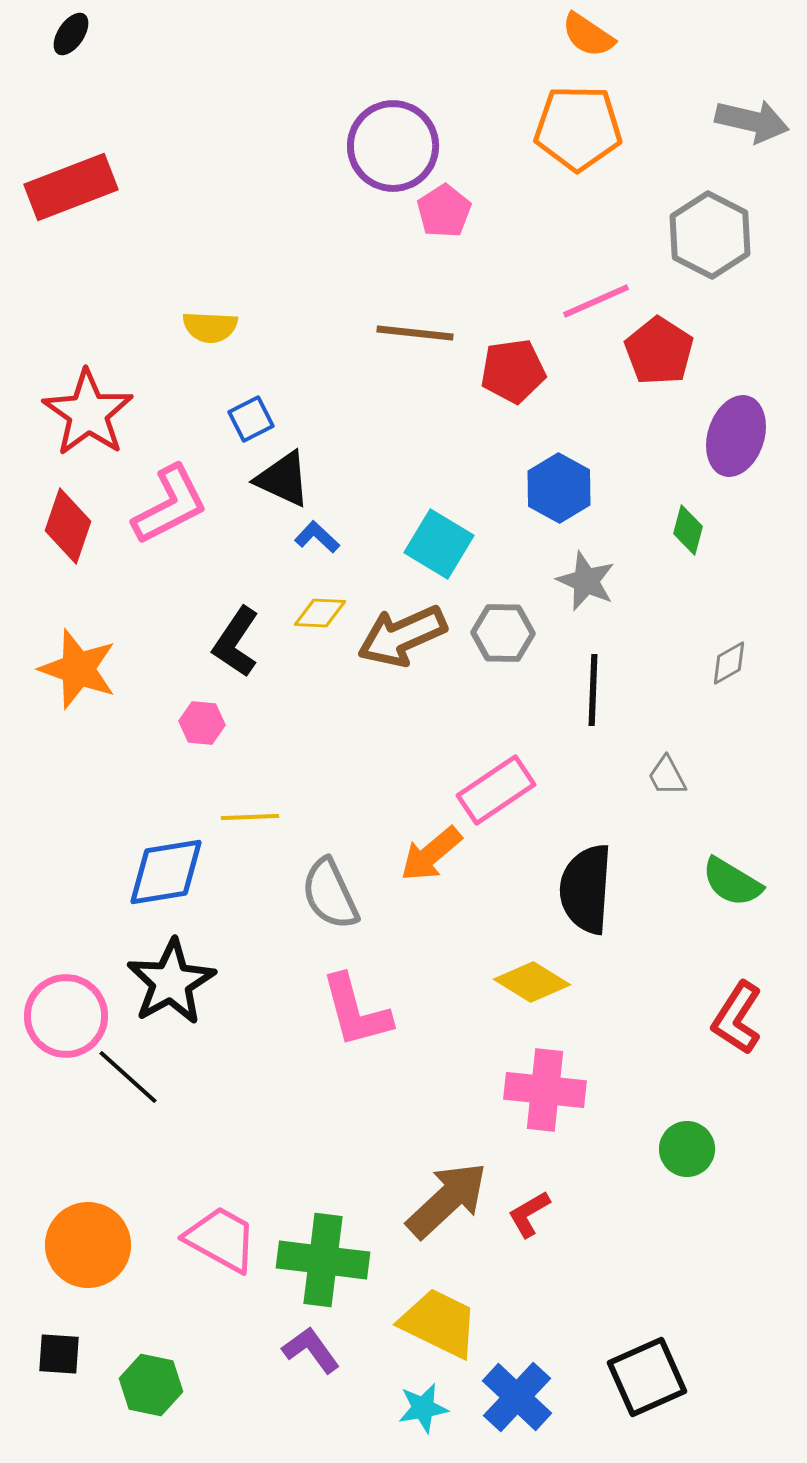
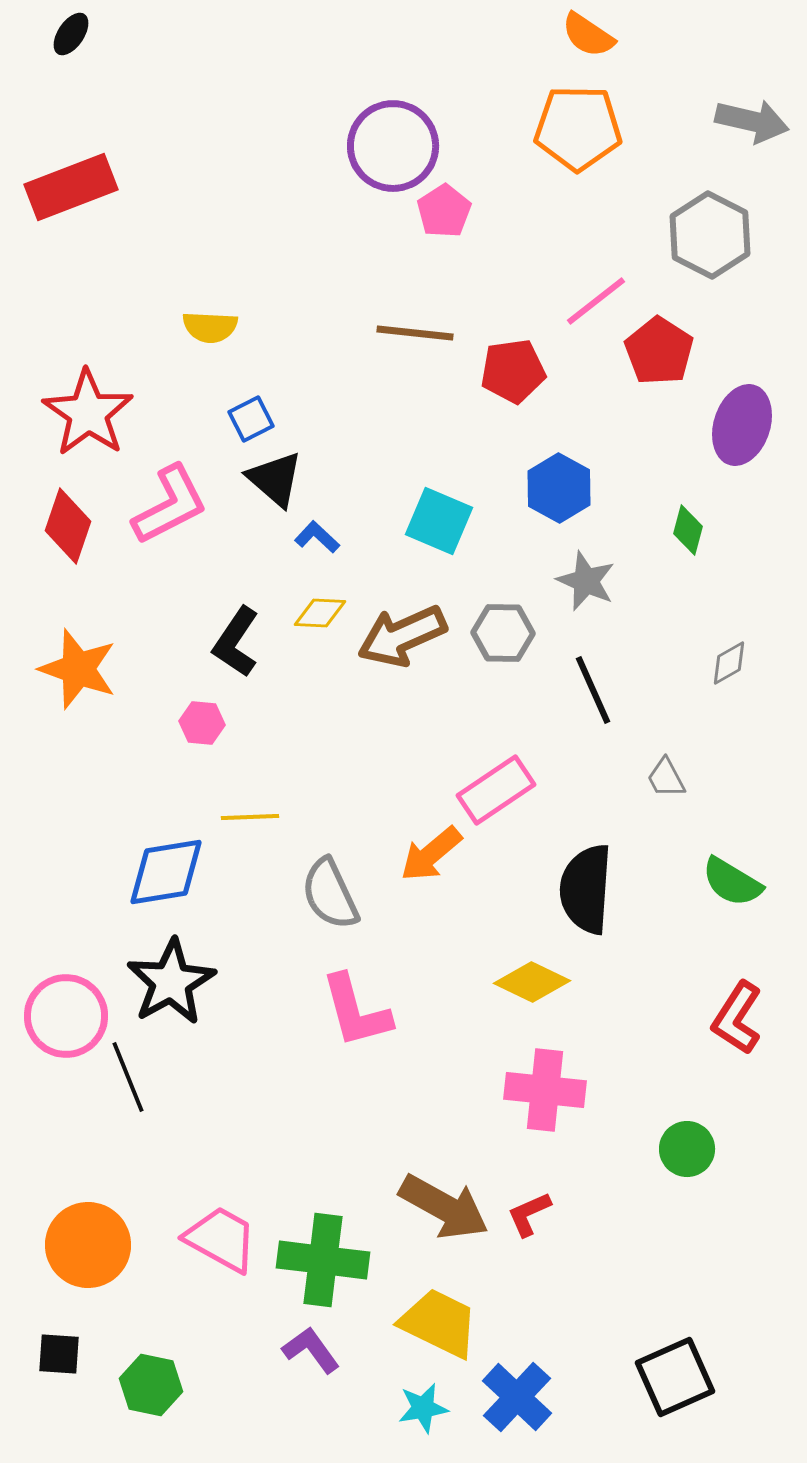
pink line at (596, 301): rotated 14 degrees counterclockwise
purple ellipse at (736, 436): moved 6 px right, 11 px up
black triangle at (283, 479): moved 8 px left; rotated 16 degrees clockwise
cyan square at (439, 544): moved 23 px up; rotated 8 degrees counterclockwise
black line at (593, 690): rotated 26 degrees counterclockwise
gray trapezoid at (667, 776): moved 1 px left, 2 px down
yellow diamond at (532, 982): rotated 6 degrees counterclockwise
black line at (128, 1077): rotated 26 degrees clockwise
brown arrow at (447, 1200): moved 3 px left, 7 px down; rotated 72 degrees clockwise
red L-shape at (529, 1214): rotated 6 degrees clockwise
black square at (647, 1377): moved 28 px right
